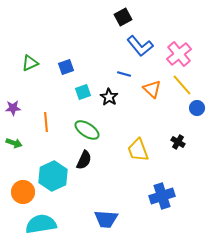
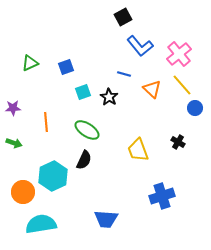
blue circle: moved 2 px left
